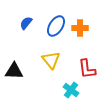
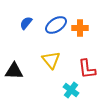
blue ellipse: moved 1 px up; rotated 25 degrees clockwise
